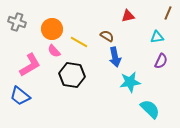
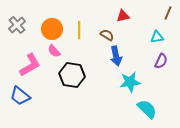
red triangle: moved 5 px left
gray cross: moved 3 px down; rotated 30 degrees clockwise
brown semicircle: moved 1 px up
yellow line: moved 12 px up; rotated 60 degrees clockwise
blue arrow: moved 1 px right, 1 px up
cyan semicircle: moved 3 px left
